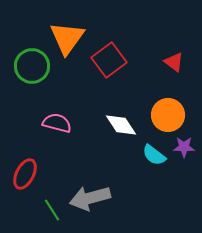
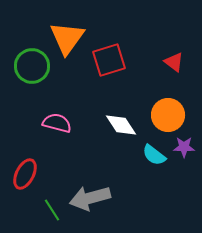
red square: rotated 20 degrees clockwise
